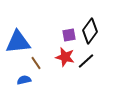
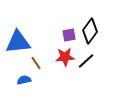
red star: rotated 18 degrees counterclockwise
